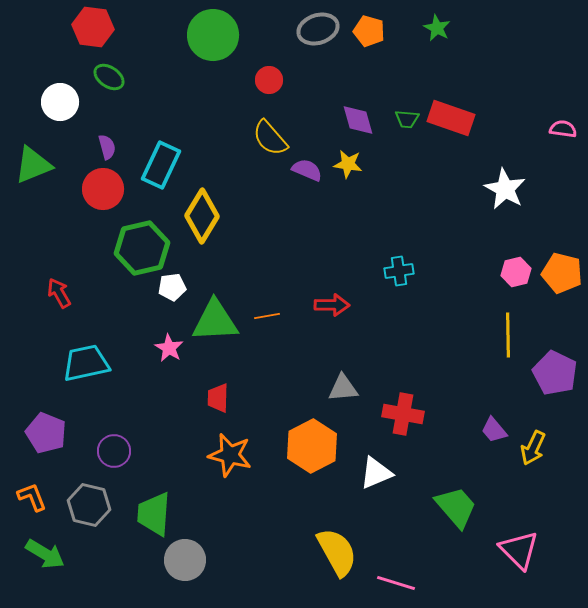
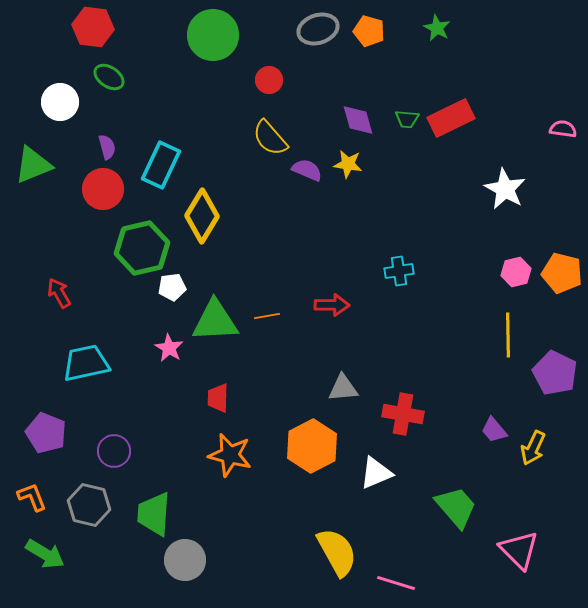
red rectangle at (451, 118): rotated 45 degrees counterclockwise
